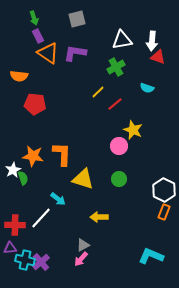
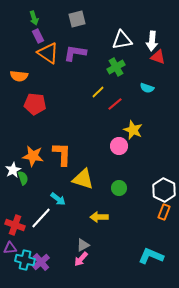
green circle: moved 9 px down
red cross: rotated 18 degrees clockwise
